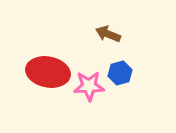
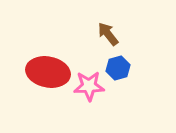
brown arrow: rotated 30 degrees clockwise
blue hexagon: moved 2 px left, 5 px up
